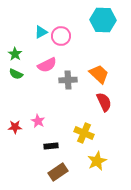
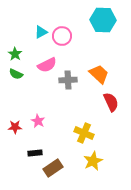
pink circle: moved 1 px right
red semicircle: moved 7 px right
black rectangle: moved 16 px left, 7 px down
yellow star: moved 4 px left
brown rectangle: moved 5 px left, 4 px up
